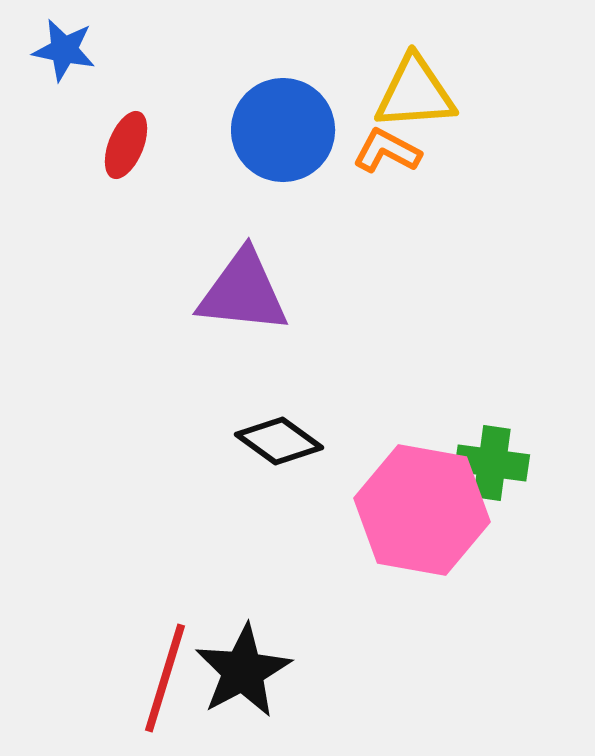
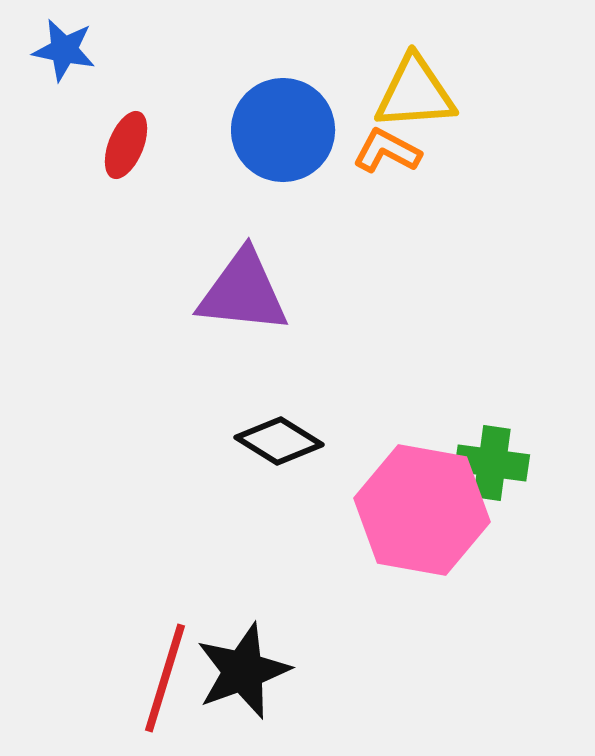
black diamond: rotated 4 degrees counterclockwise
black star: rotated 8 degrees clockwise
